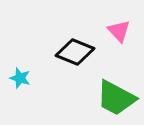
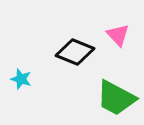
pink triangle: moved 1 px left, 4 px down
cyan star: moved 1 px right, 1 px down
